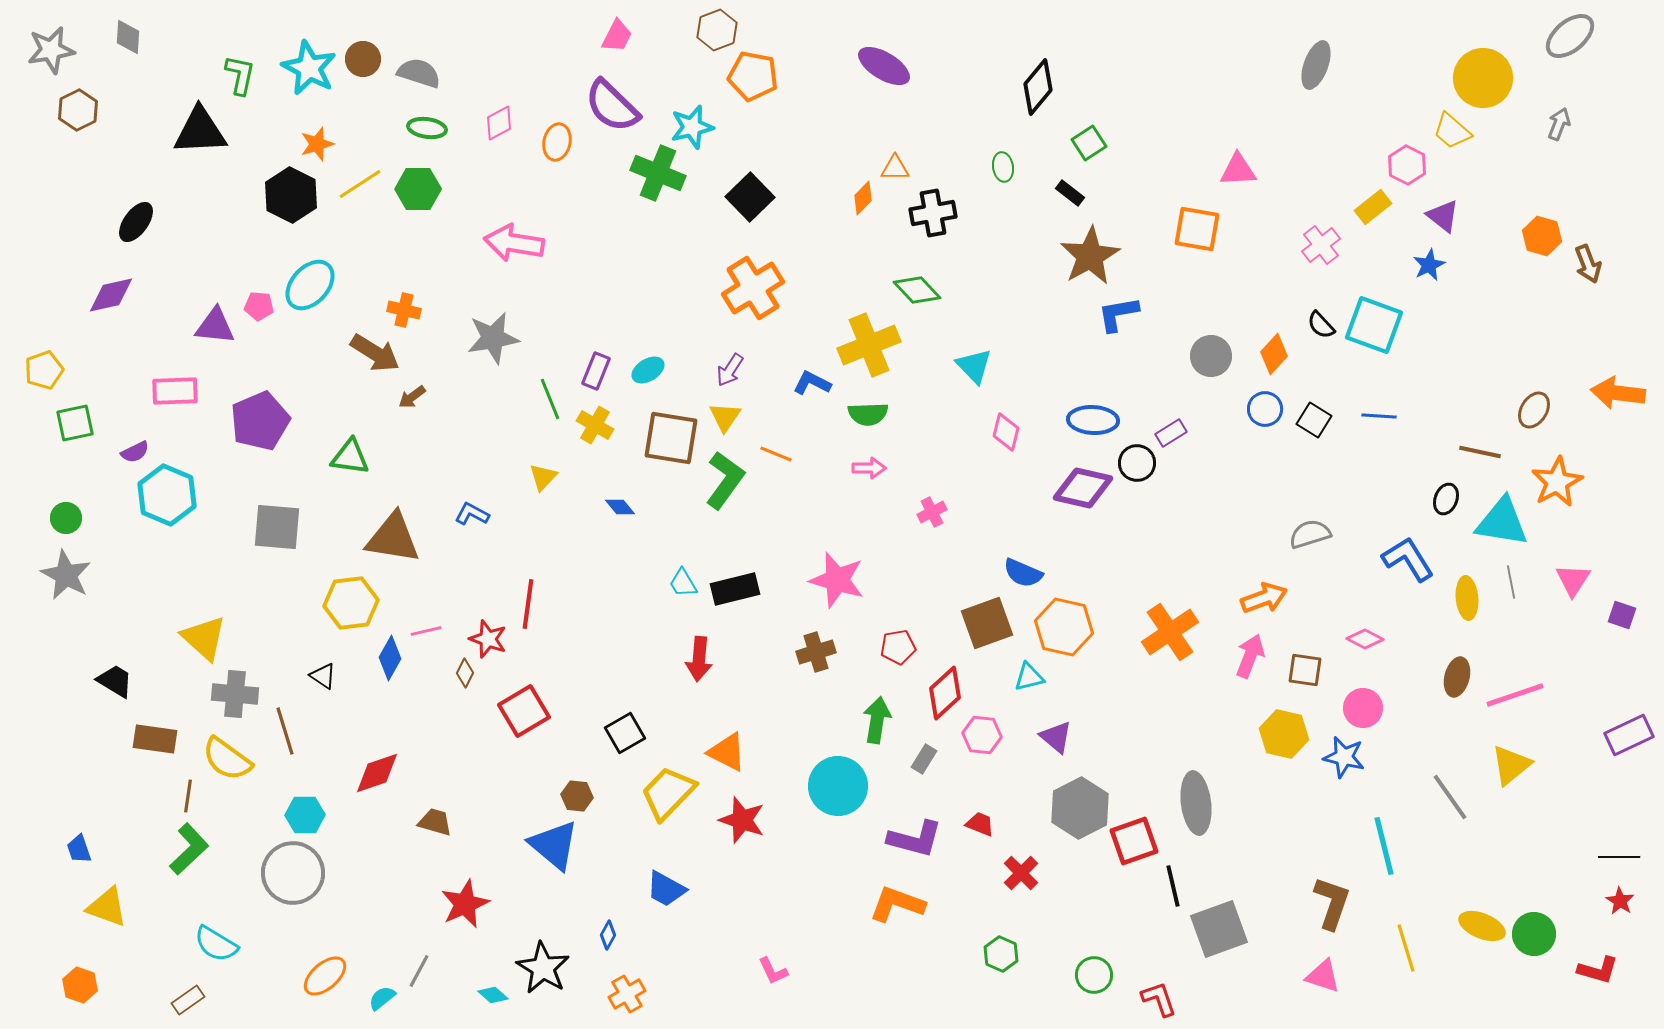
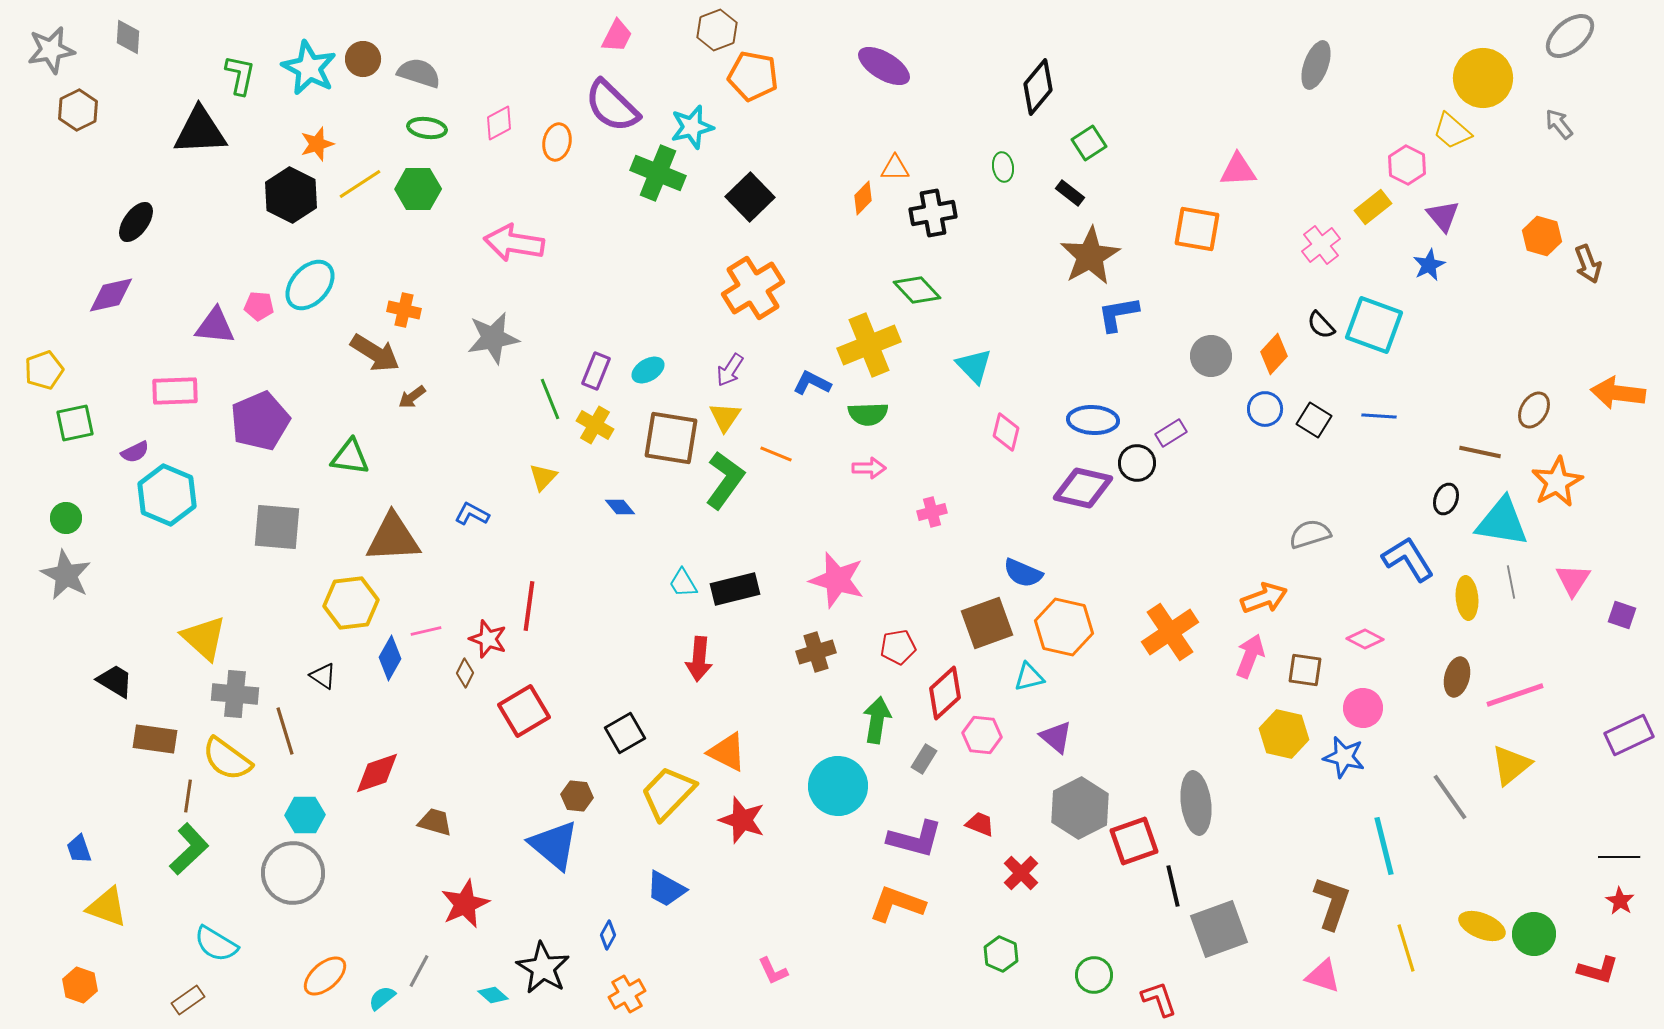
gray arrow at (1559, 124): rotated 60 degrees counterclockwise
purple triangle at (1443, 216): rotated 12 degrees clockwise
pink cross at (932, 512): rotated 12 degrees clockwise
brown triangle at (393, 538): rotated 12 degrees counterclockwise
red line at (528, 604): moved 1 px right, 2 px down
